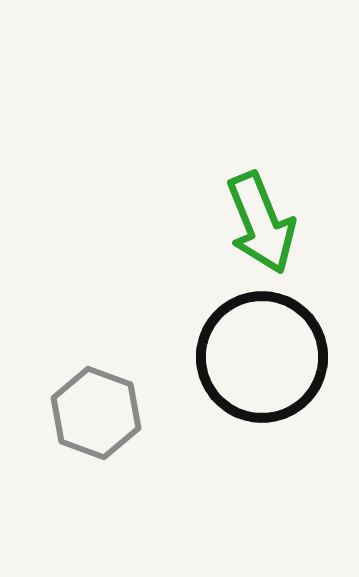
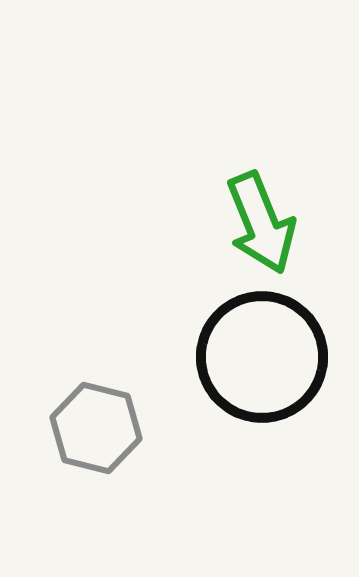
gray hexagon: moved 15 px down; rotated 6 degrees counterclockwise
